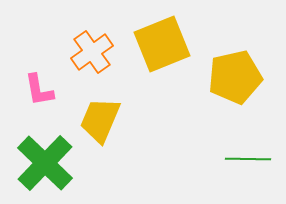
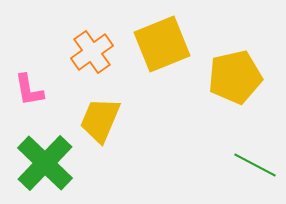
pink L-shape: moved 10 px left
green line: moved 7 px right, 6 px down; rotated 27 degrees clockwise
